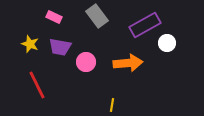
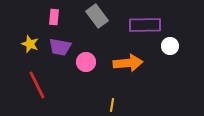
pink rectangle: rotated 70 degrees clockwise
purple rectangle: rotated 28 degrees clockwise
white circle: moved 3 px right, 3 px down
